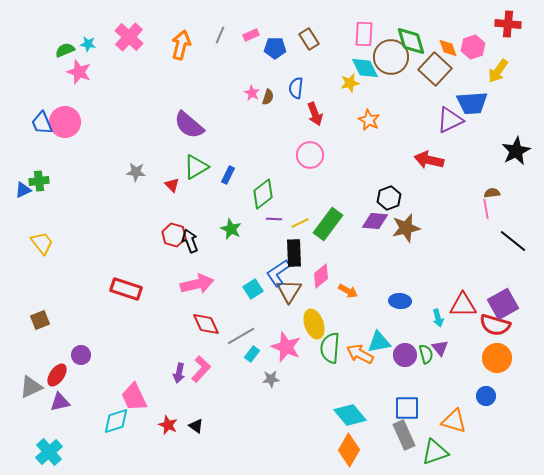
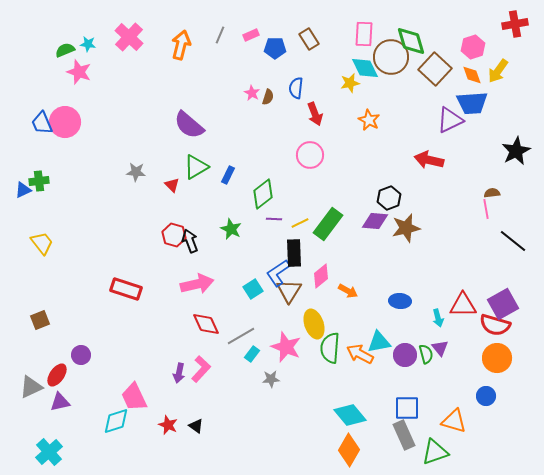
red cross at (508, 24): moved 7 px right; rotated 15 degrees counterclockwise
orange diamond at (448, 48): moved 24 px right, 27 px down
